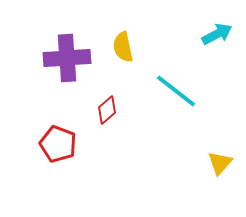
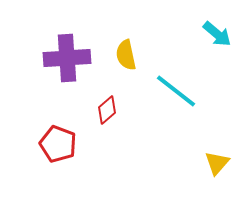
cyan arrow: rotated 68 degrees clockwise
yellow semicircle: moved 3 px right, 8 px down
yellow triangle: moved 3 px left
